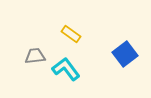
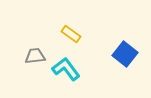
blue square: rotated 15 degrees counterclockwise
